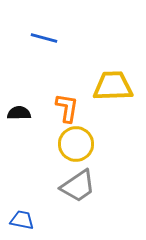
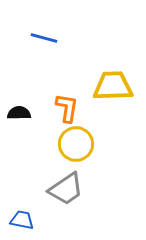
gray trapezoid: moved 12 px left, 3 px down
